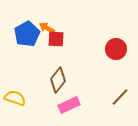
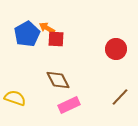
brown diamond: rotated 65 degrees counterclockwise
